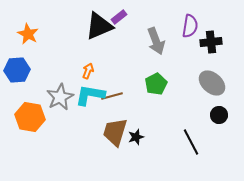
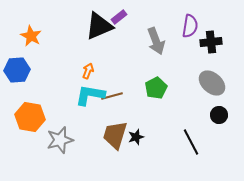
orange star: moved 3 px right, 2 px down
green pentagon: moved 4 px down
gray star: moved 43 px down; rotated 12 degrees clockwise
brown trapezoid: moved 3 px down
